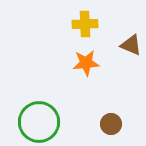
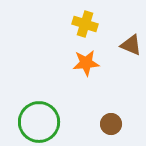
yellow cross: rotated 20 degrees clockwise
